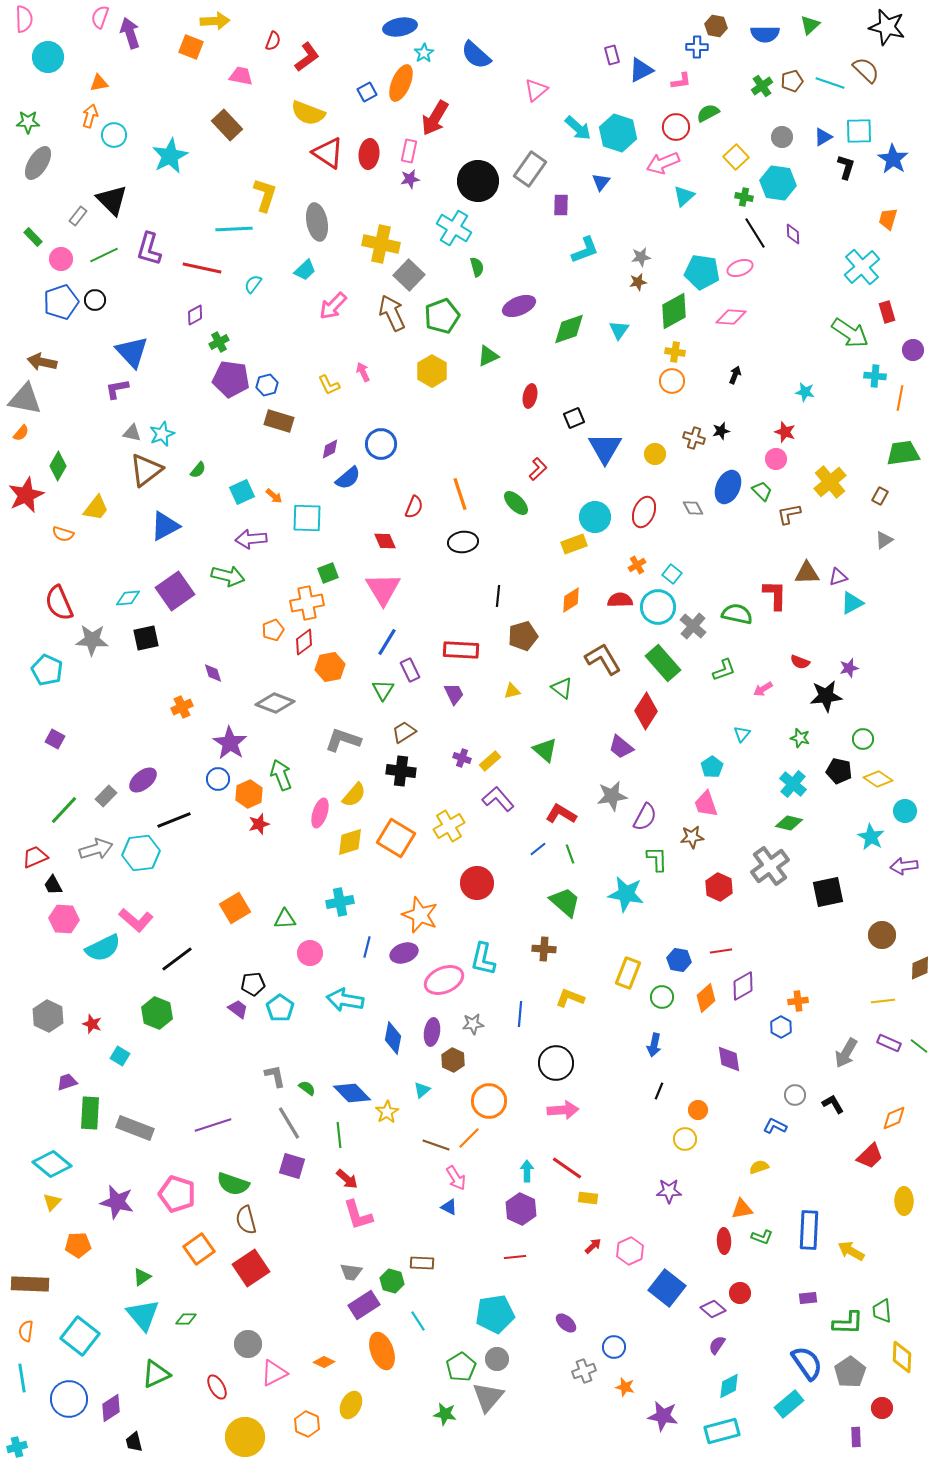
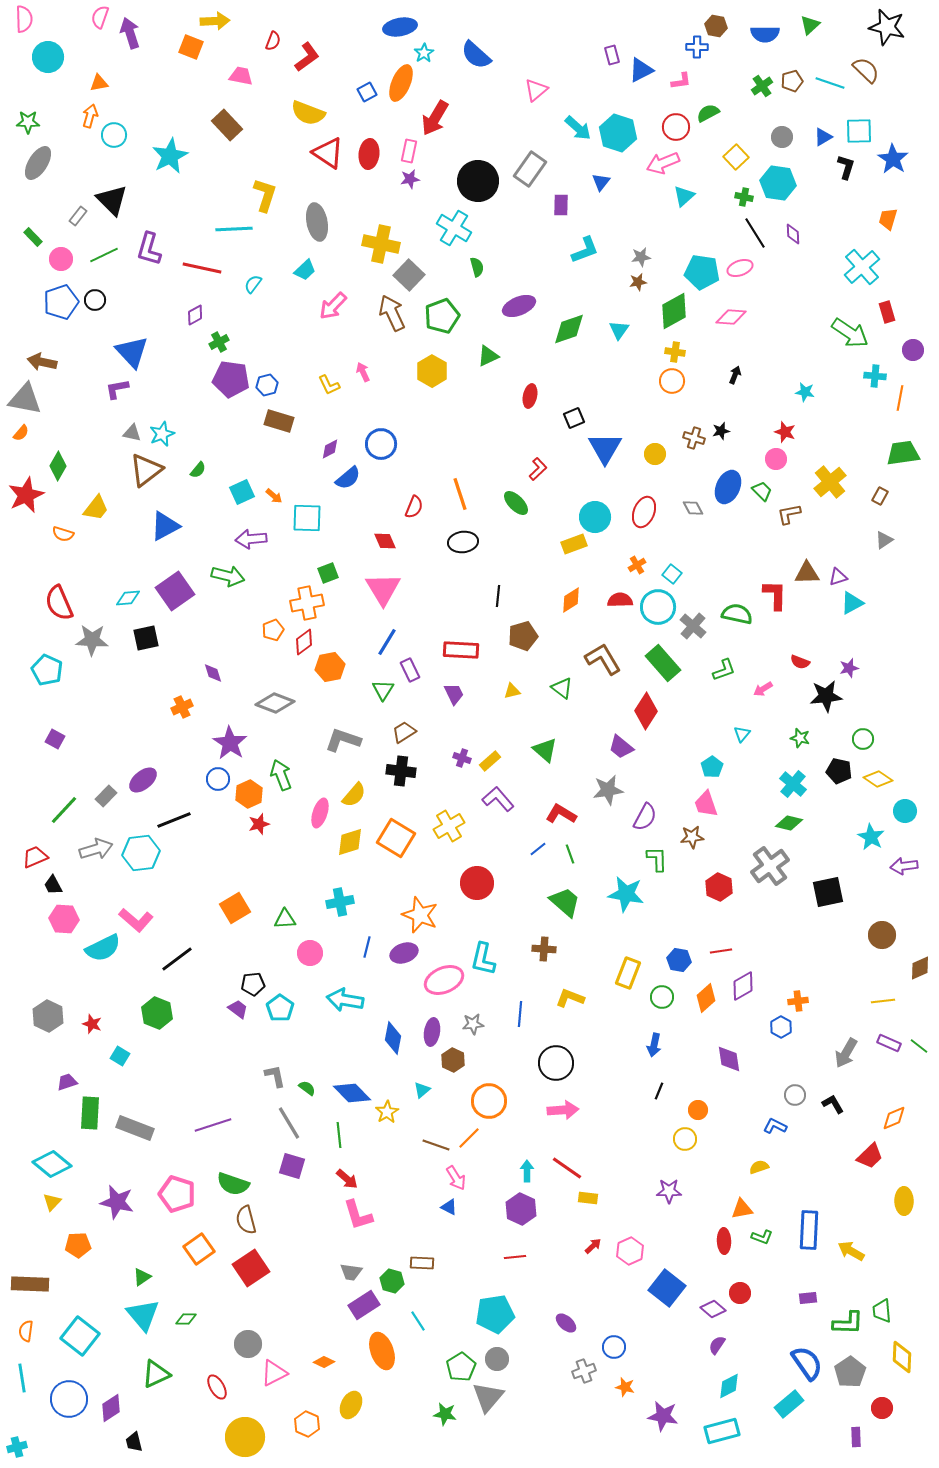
gray star at (612, 796): moved 4 px left, 6 px up
